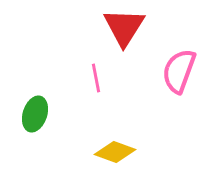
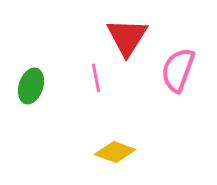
red triangle: moved 3 px right, 10 px down
pink semicircle: moved 1 px left, 1 px up
green ellipse: moved 4 px left, 28 px up
